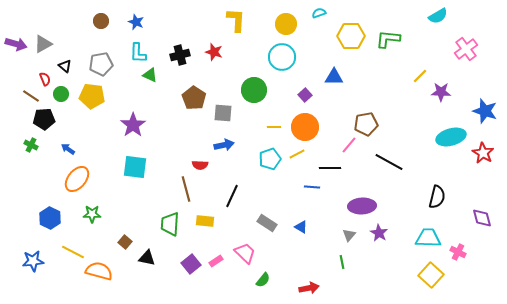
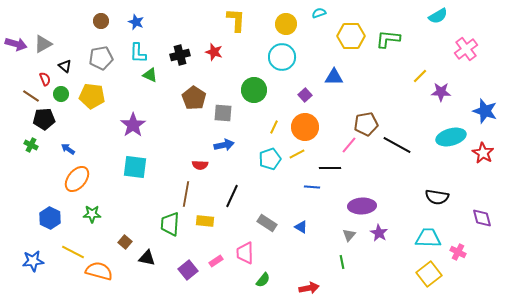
gray pentagon at (101, 64): moved 6 px up
yellow line at (274, 127): rotated 64 degrees counterclockwise
black line at (389, 162): moved 8 px right, 17 px up
brown line at (186, 189): moved 5 px down; rotated 25 degrees clockwise
black semicircle at (437, 197): rotated 85 degrees clockwise
pink trapezoid at (245, 253): rotated 135 degrees counterclockwise
purple square at (191, 264): moved 3 px left, 6 px down
yellow square at (431, 275): moved 2 px left, 1 px up; rotated 10 degrees clockwise
